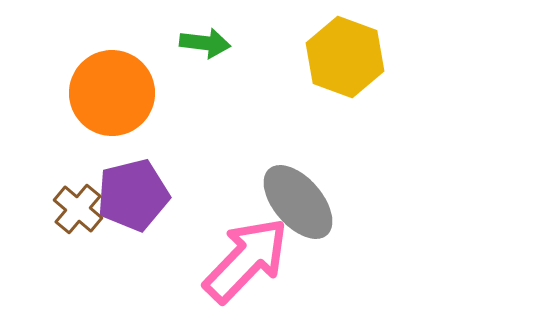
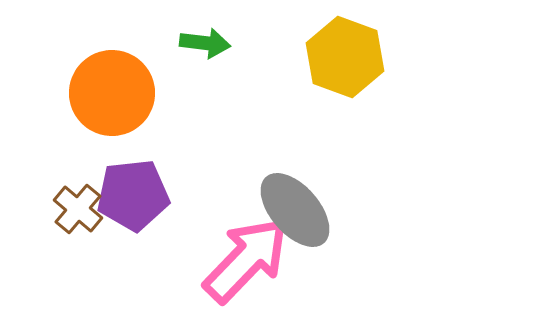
purple pentagon: rotated 8 degrees clockwise
gray ellipse: moved 3 px left, 8 px down
